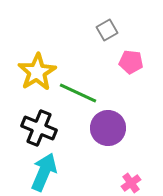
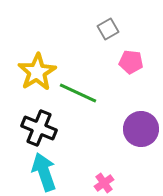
gray square: moved 1 px right, 1 px up
purple circle: moved 33 px right, 1 px down
cyan arrow: rotated 42 degrees counterclockwise
pink cross: moved 27 px left
